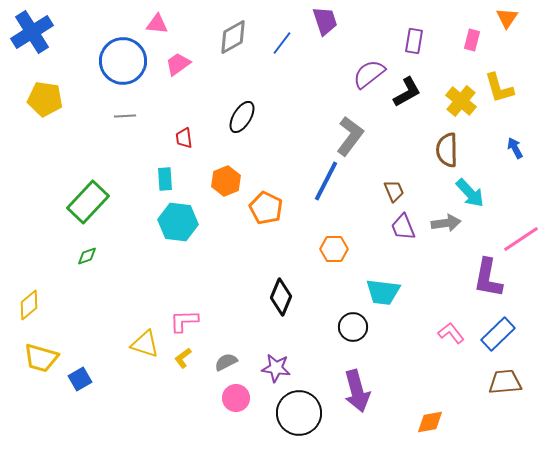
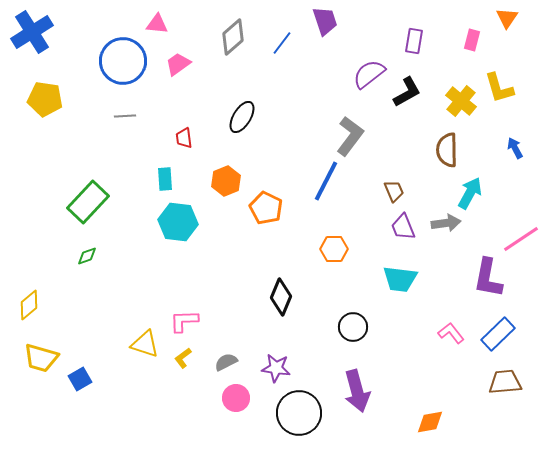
gray diamond at (233, 37): rotated 12 degrees counterclockwise
cyan arrow at (470, 193): rotated 108 degrees counterclockwise
cyan trapezoid at (383, 292): moved 17 px right, 13 px up
